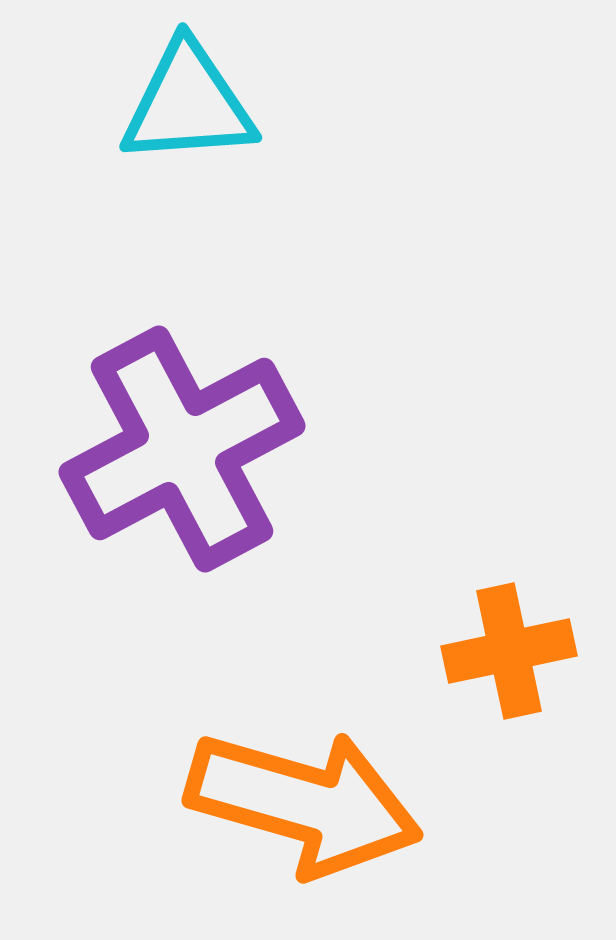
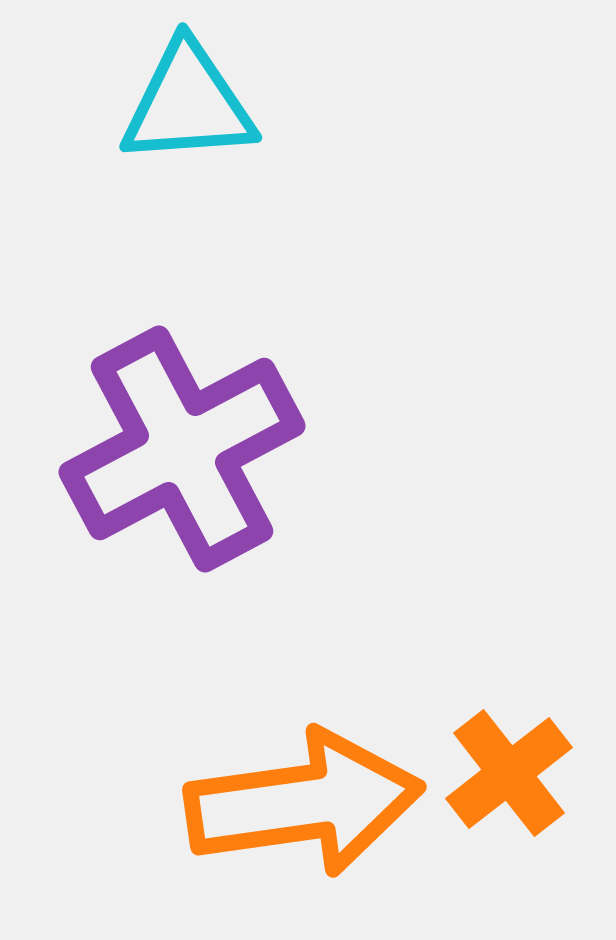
orange cross: moved 122 px down; rotated 26 degrees counterclockwise
orange arrow: rotated 24 degrees counterclockwise
